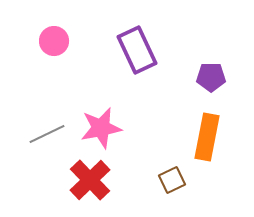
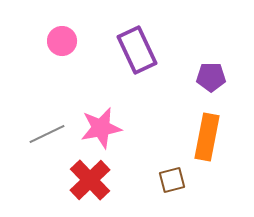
pink circle: moved 8 px right
brown square: rotated 12 degrees clockwise
